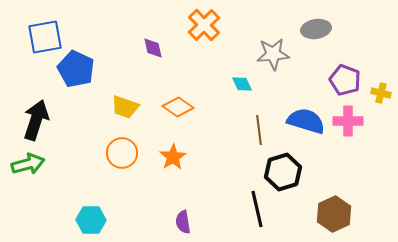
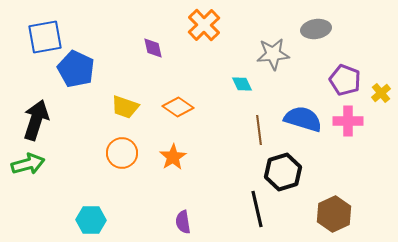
yellow cross: rotated 36 degrees clockwise
blue semicircle: moved 3 px left, 2 px up
